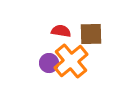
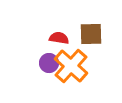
red semicircle: moved 2 px left, 7 px down
orange cross: moved 5 px down; rotated 8 degrees counterclockwise
